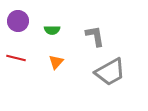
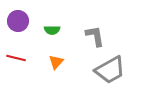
gray trapezoid: moved 2 px up
